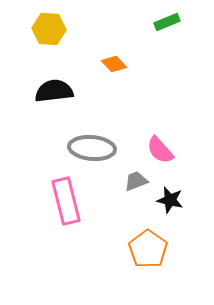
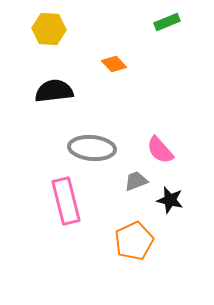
orange pentagon: moved 14 px left, 8 px up; rotated 12 degrees clockwise
